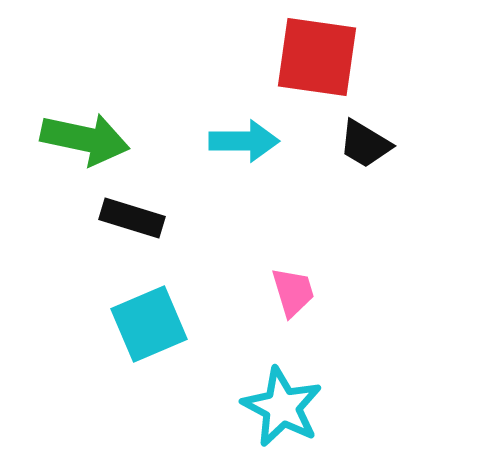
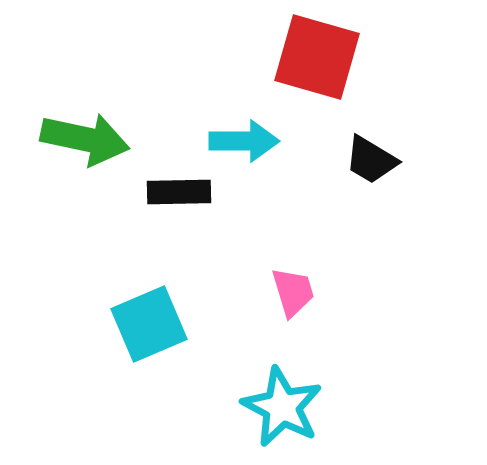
red square: rotated 8 degrees clockwise
black trapezoid: moved 6 px right, 16 px down
black rectangle: moved 47 px right, 26 px up; rotated 18 degrees counterclockwise
